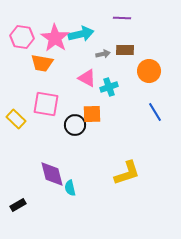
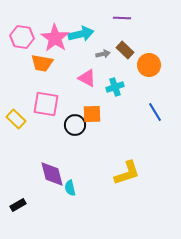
brown rectangle: rotated 42 degrees clockwise
orange circle: moved 6 px up
cyan cross: moved 6 px right
